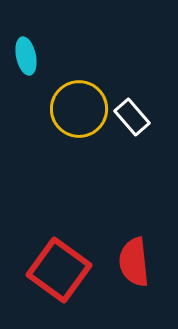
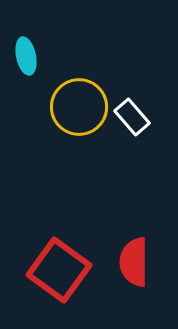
yellow circle: moved 2 px up
red semicircle: rotated 6 degrees clockwise
